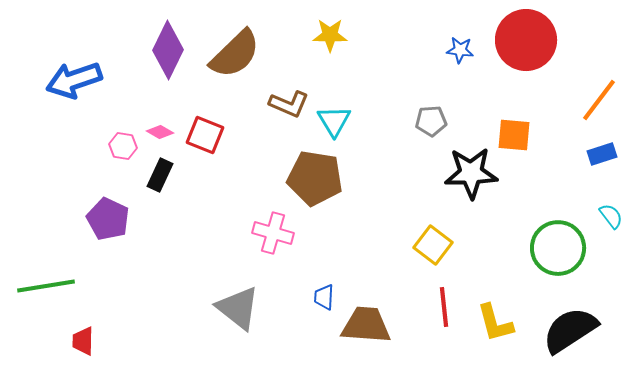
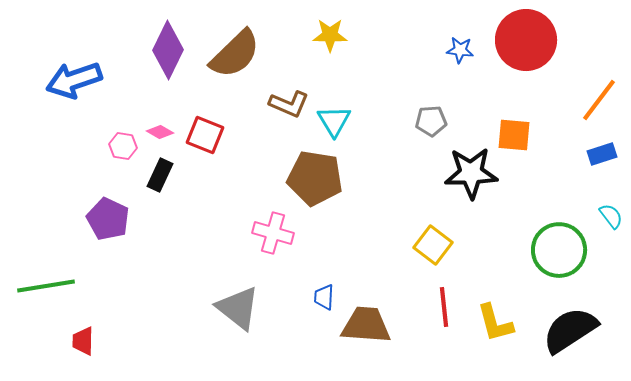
green circle: moved 1 px right, 2 px down
